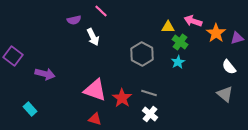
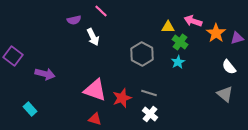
red star: rotated 18 degrees clockwise
